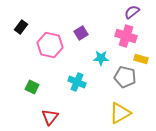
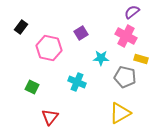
pink cross: rotated 10 degrees clockwise
pink hexagon: moved 1 px left, 3 px down
